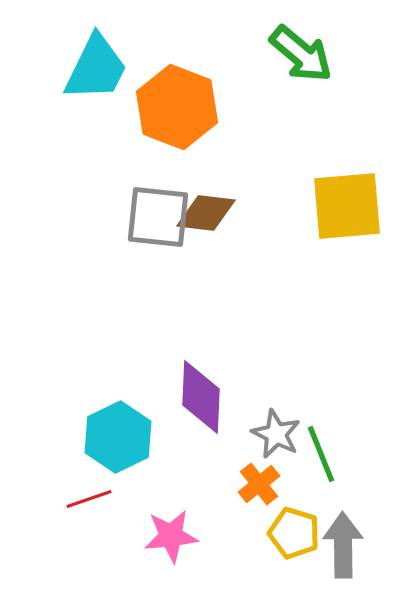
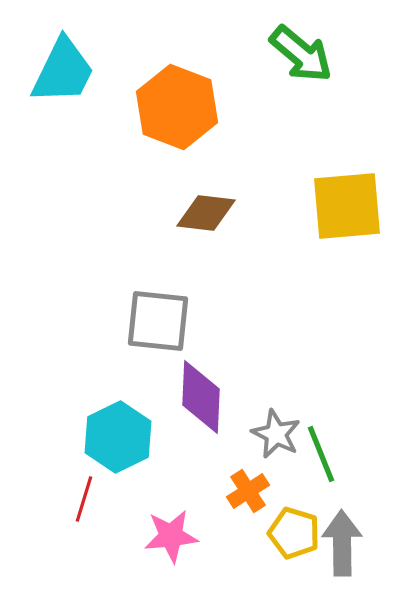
cyan trapezoid: moved 33 px left, 3 px down
gray square: moved 104 px down
orange cross: moved 11 px left, 7 px down; rotated 6 degrees clockwise
red line: moved 5 px left; rotated 54 degrees counterclockwise
gray arrow: moved 1 px left, 2 px up
